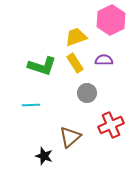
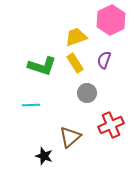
purple semicircle: rotated 72 degrees counterclockwise
